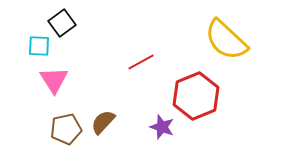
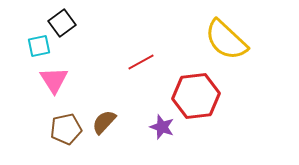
cyan square: rotated 15 degrees counterclockwise
red hexagon: rotated 15 degrees clockwise
brown semicircle: moved 1 px right
